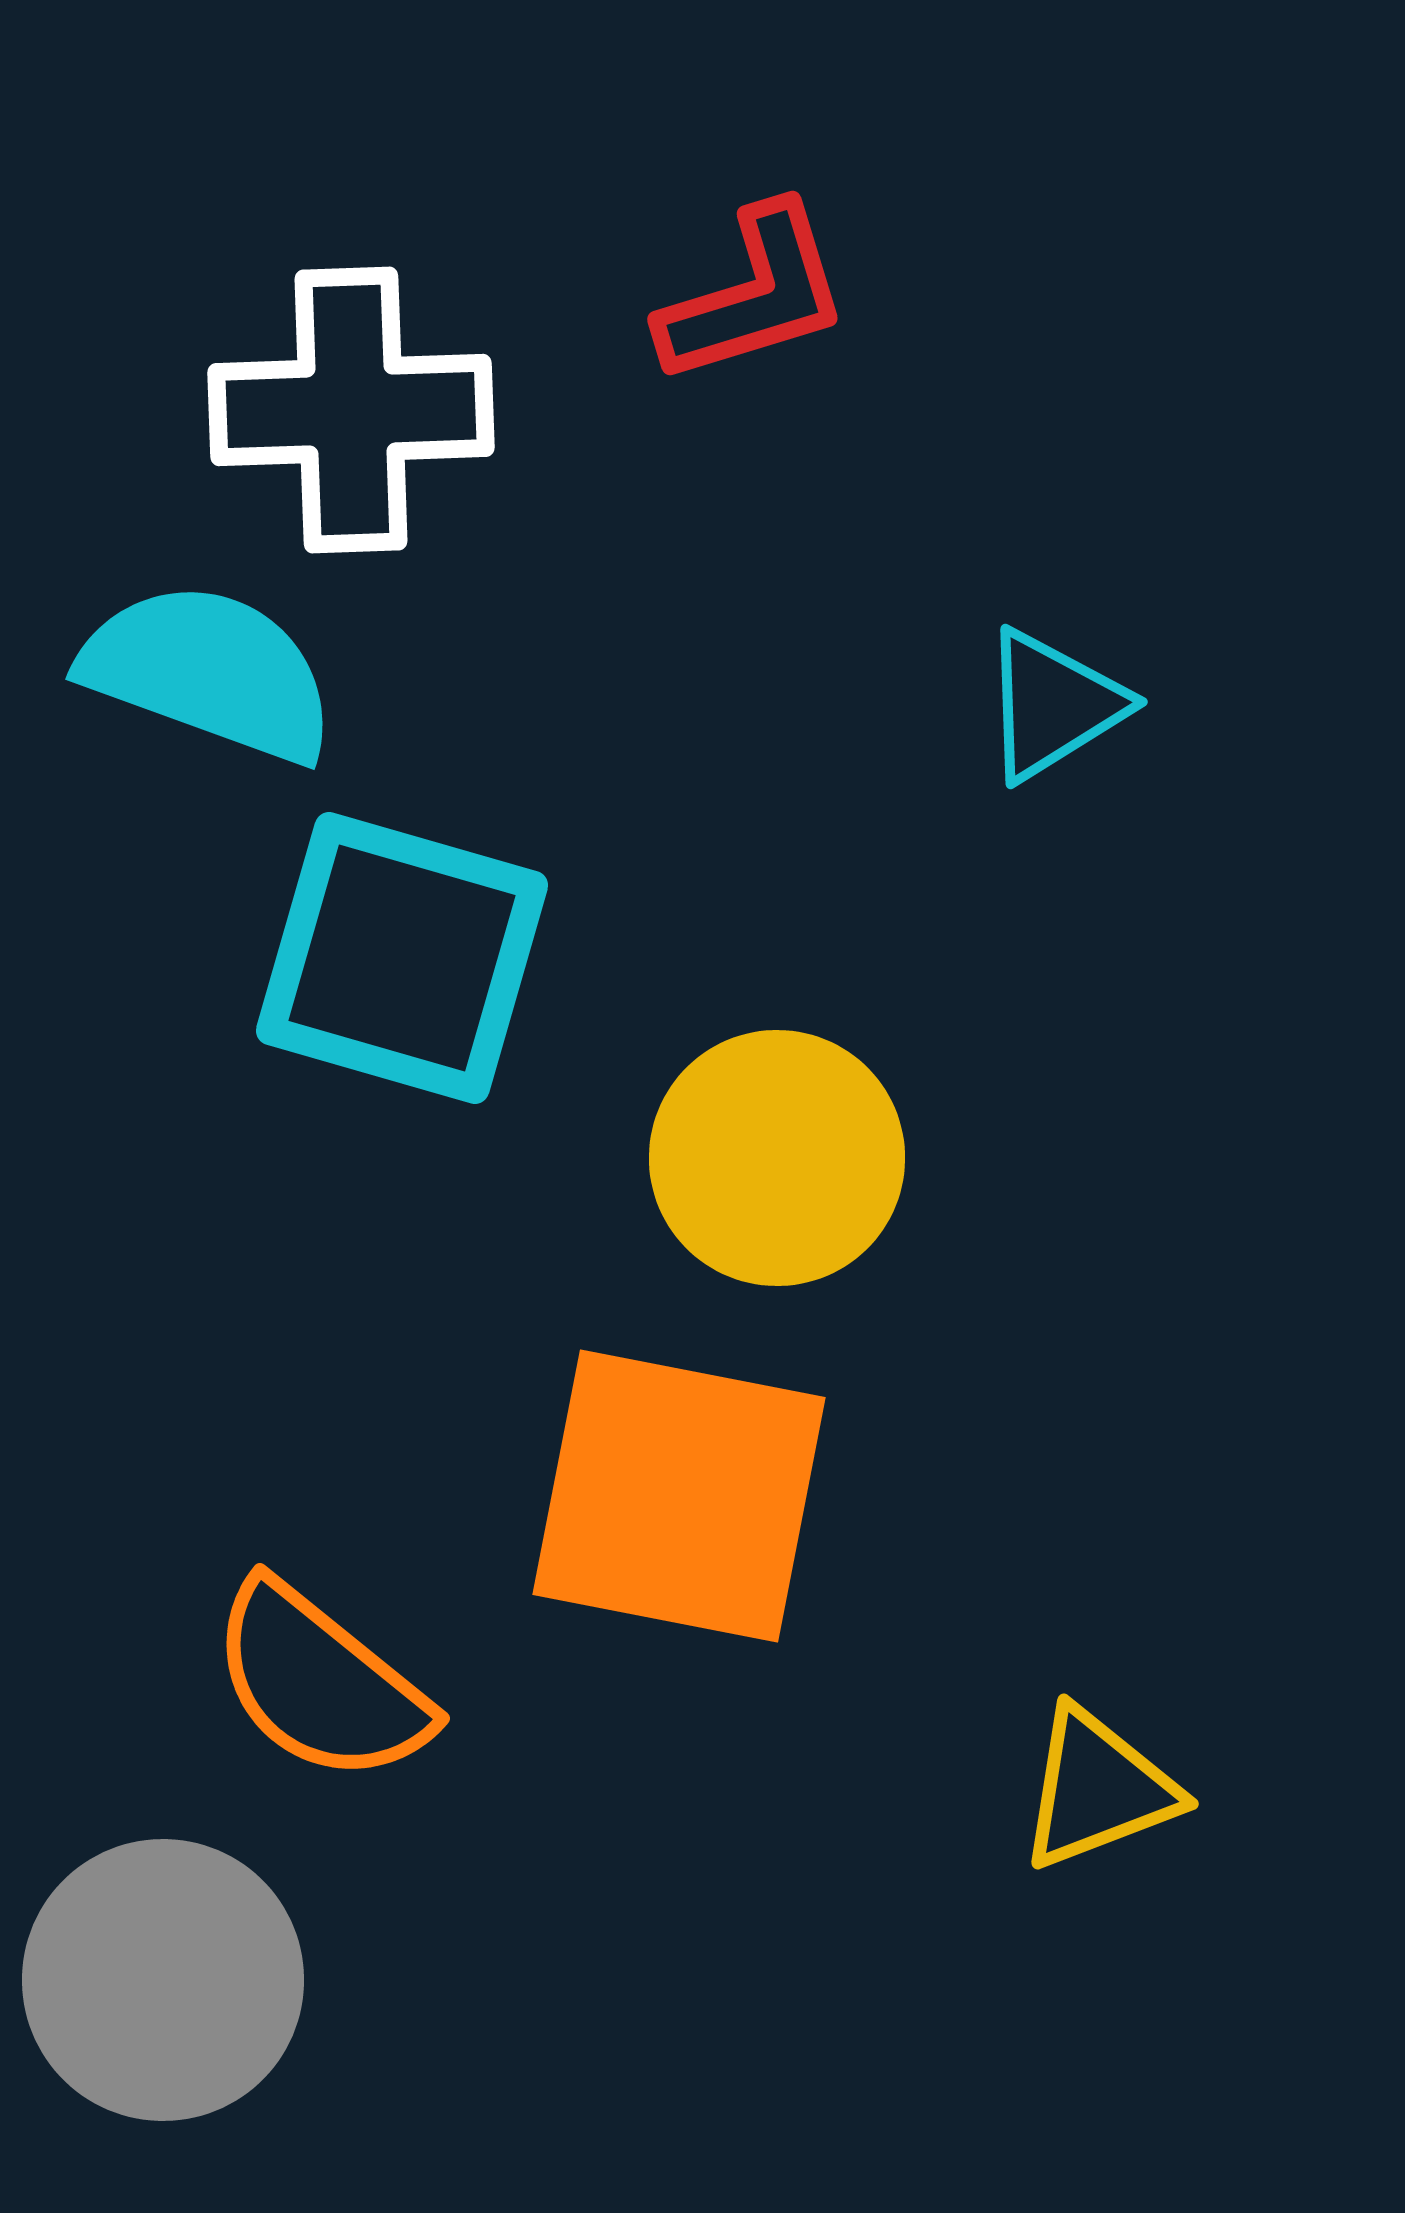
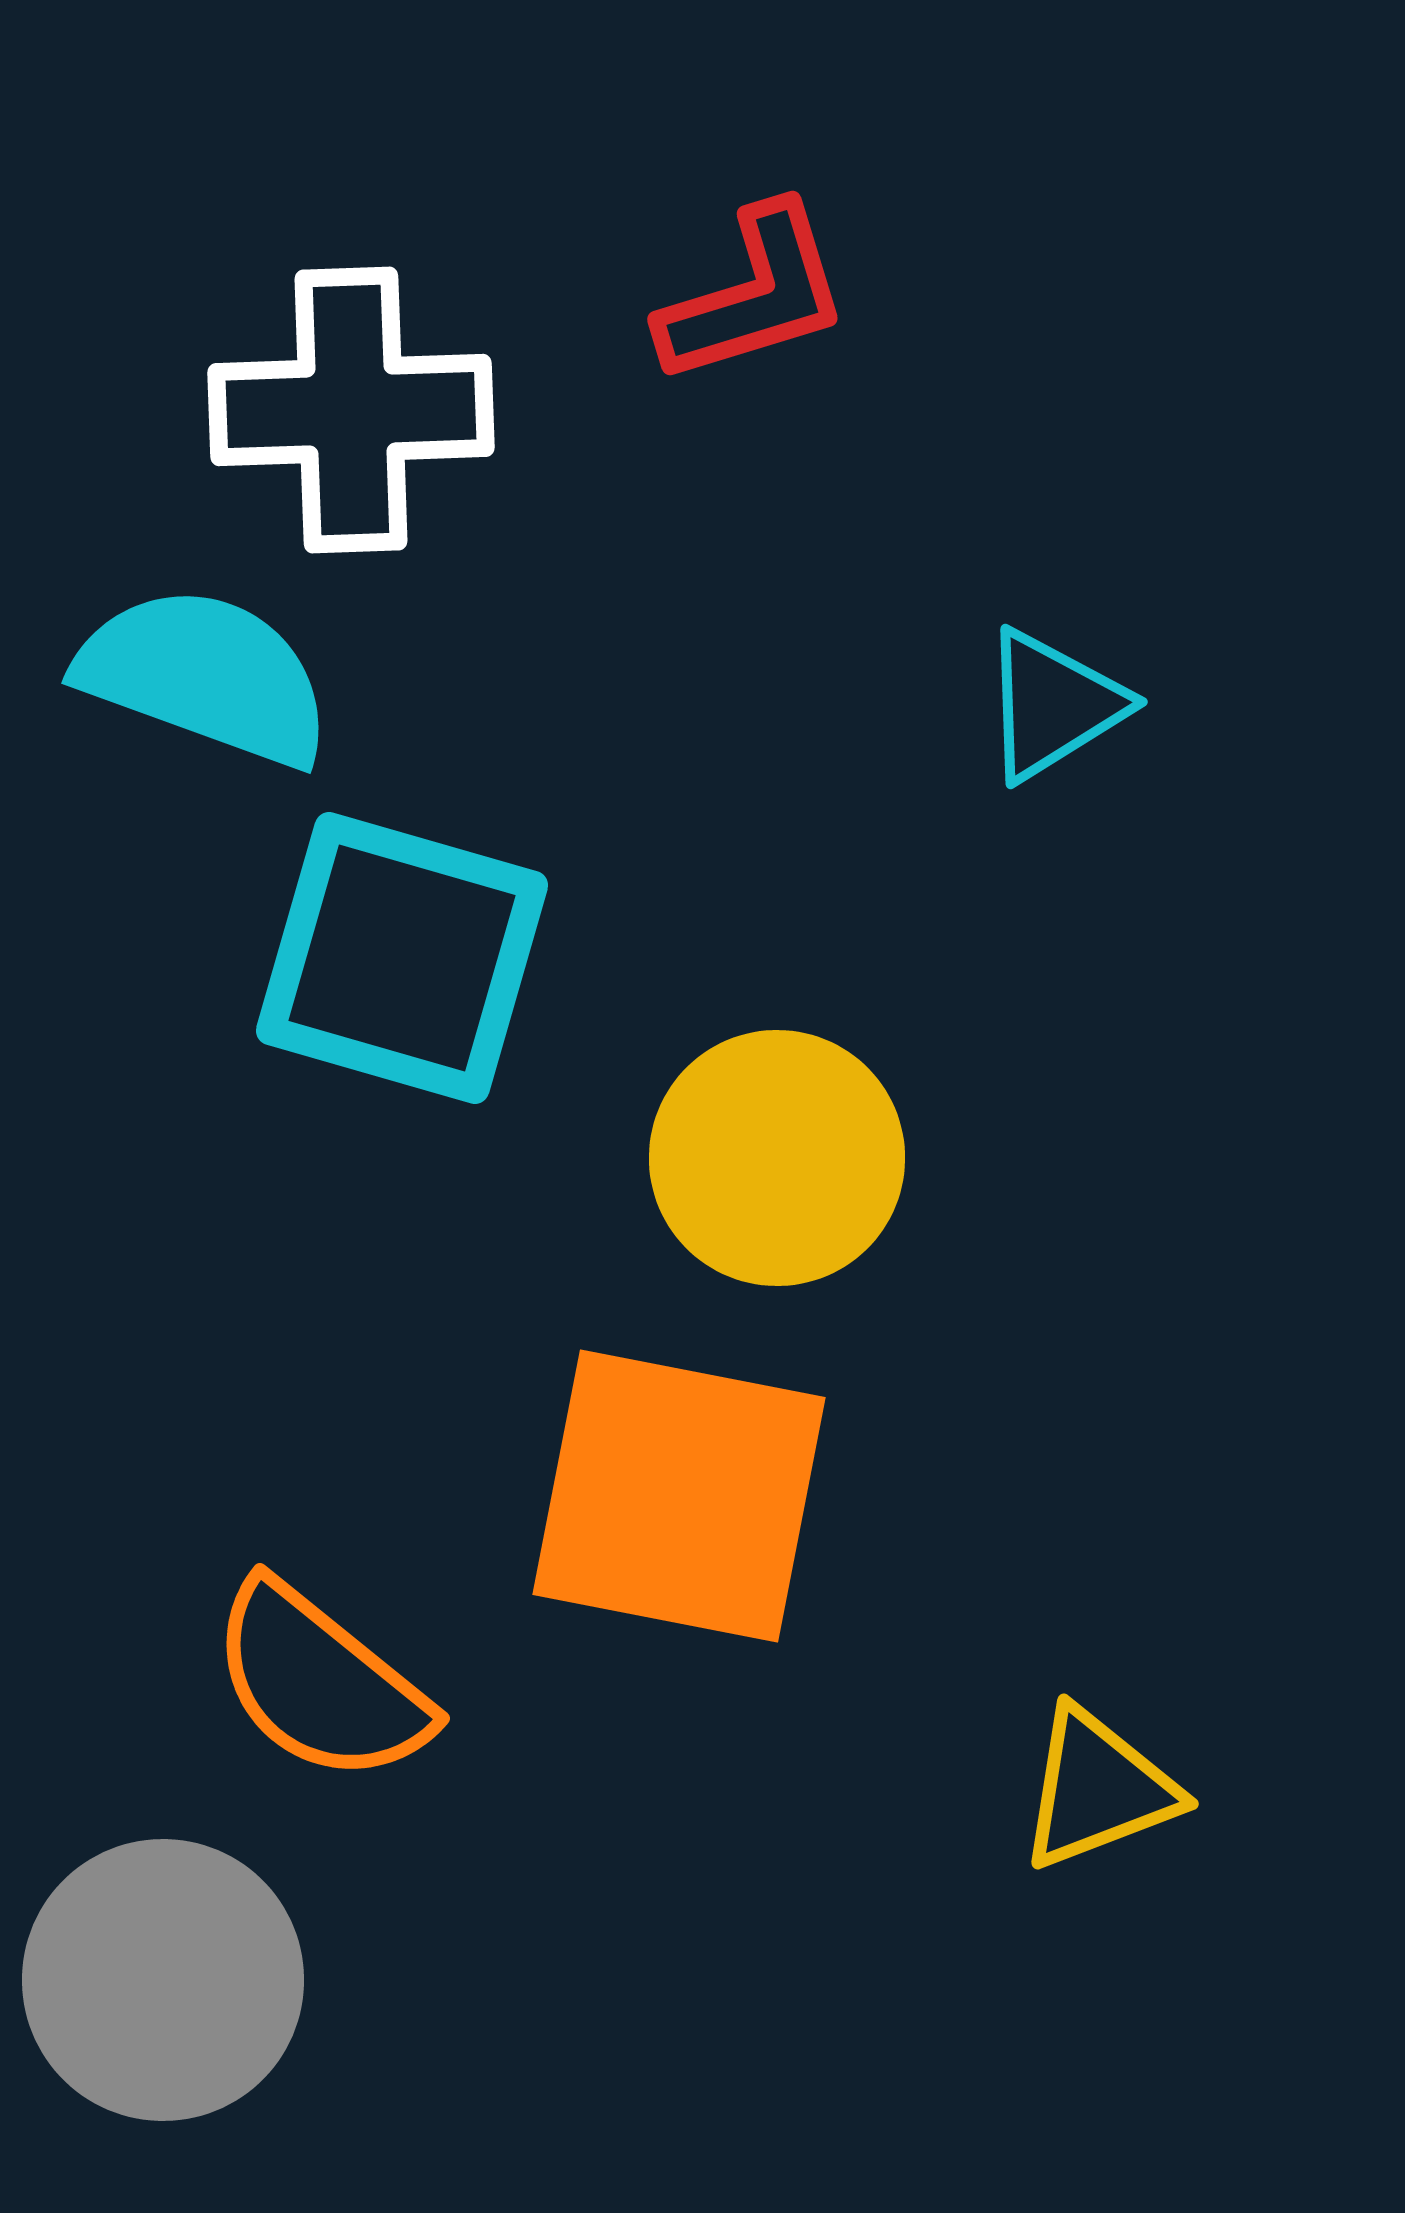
cyan semicircle: moved 4 px left, 4 px down
